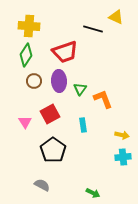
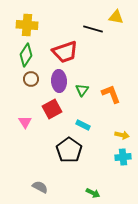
yellow triangle: rotated 14 degrees counterclockwise
yellow cross: moved 2 px left, 1 px up
brown circle: moved 3 px left, 2 px up
green triangle: moved 2 px right, 1 px down
orange L-shape: moved 8 px right, 5 px up
red square: moved 2 px right, 5 px up
cyan rectangle: rotated 56 degrees counterclockwise
black pentagon: moved 16 px right
gray semicircle: moved 2 px left, 2 px down
